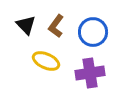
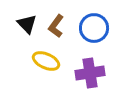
black triangle: moved 1 px right, 1 px up
blue circle: moved 1 px right, 4 px up
